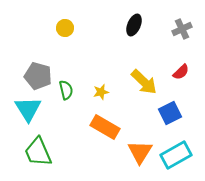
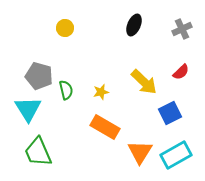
gray pentagon: moved 1 px right
